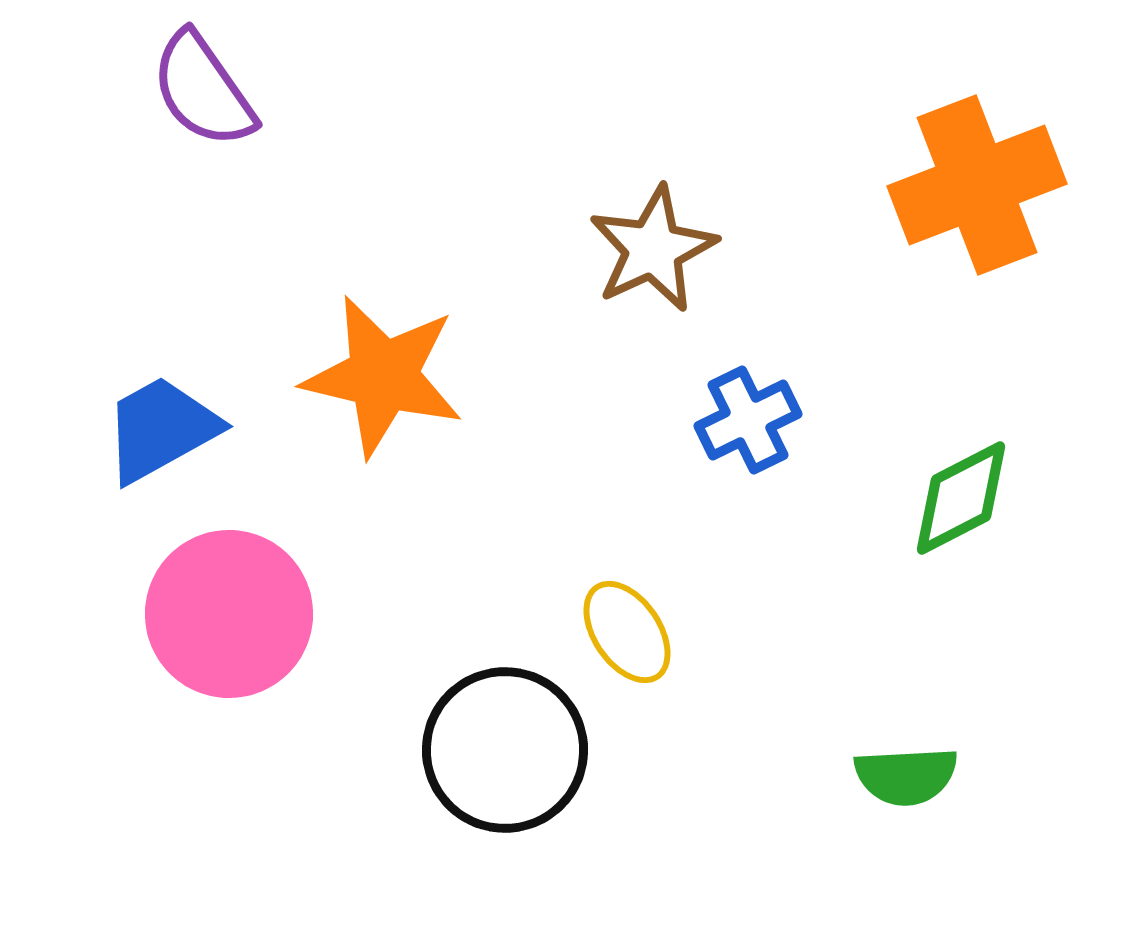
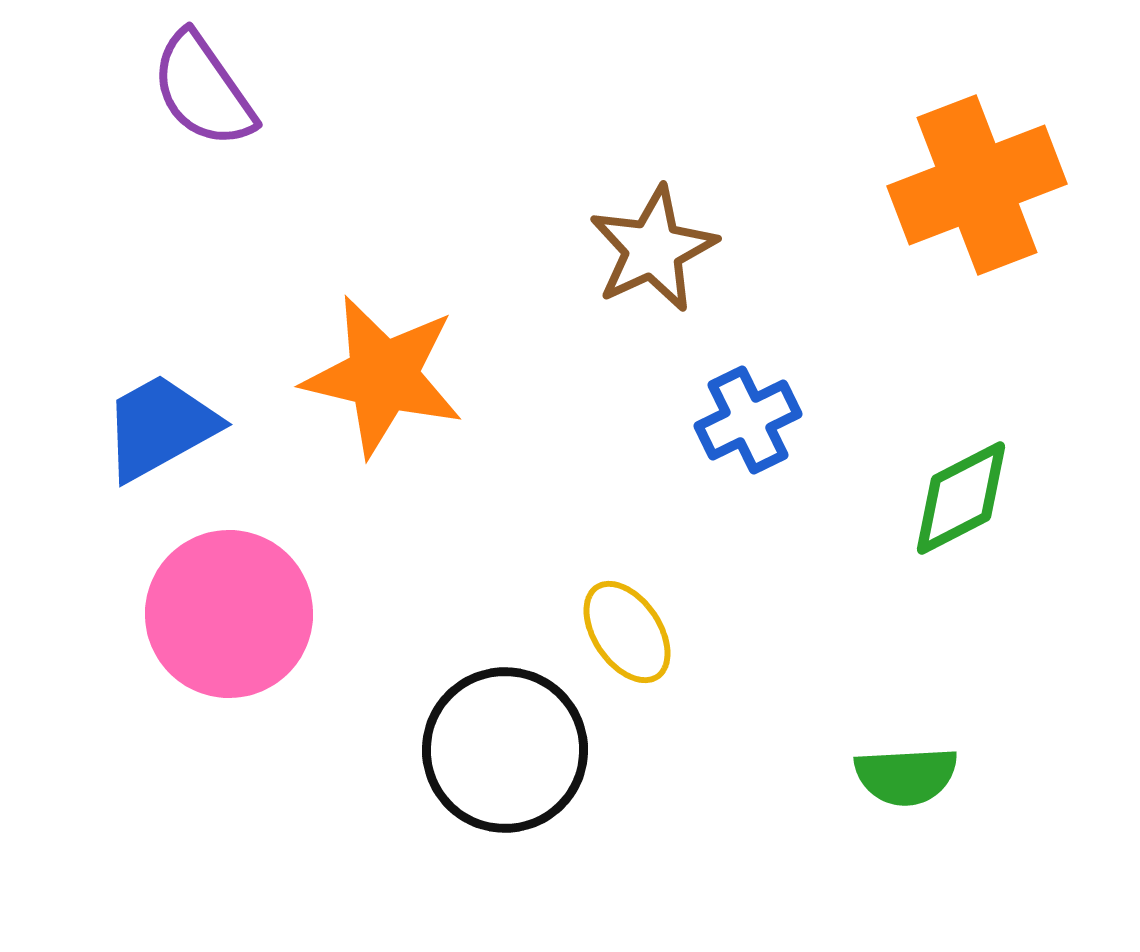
blue trapezoid: moved 1 px left, 2 px up
